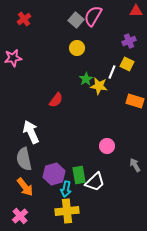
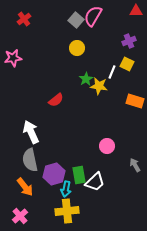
red semicircle: rotated 14 degrees clockwise
gray semicircle: moved 6 px right, 1 px down
